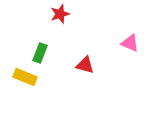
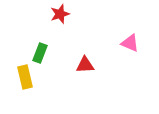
red triangle: rotated 18 degrees counterclockwise
yellow rectangle: rotated 55 degrees clockwise
